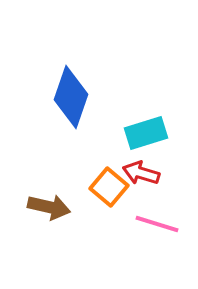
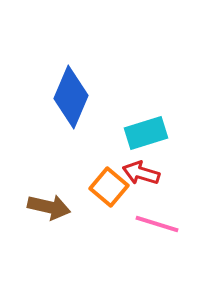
blue diamond: rotated 4 degrees clockwise
